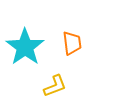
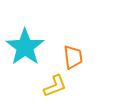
orange trapezoid: moved 1 px right, 14 px down
